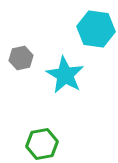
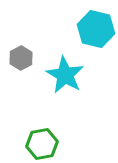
cyan hexagon: rotated 6 degrees clockwise
gray hexagon: rotated 15 degrees counterclockwise
